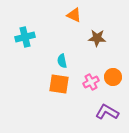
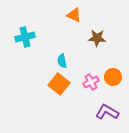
orange square: rotated 30 degrees clockwise
